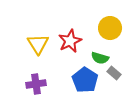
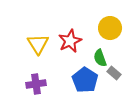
green semicircle: rotated 54 degrees clockwise
